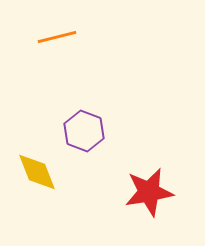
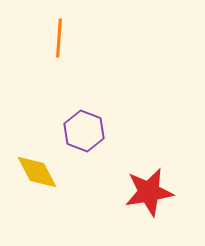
orange line: moved 2 px right, 1 px down; rotated 72 degrees counterclockwise
yellow diamond: rotated 6 degrees counterclockwise
